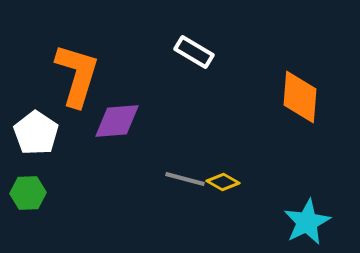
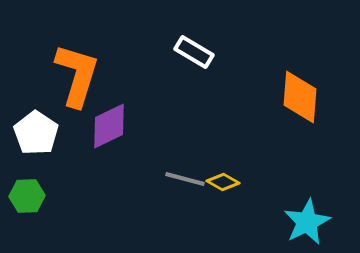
purple diamond: moved 8 px left, 5 px down; rotated 21 degrees counterclockwise
green hexagon: moved 1 px left, 3 px down
